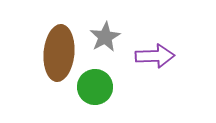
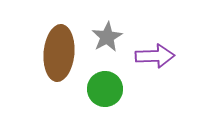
gray star: moved 2 px right
green circle: moved 10 px right, 2 px down
